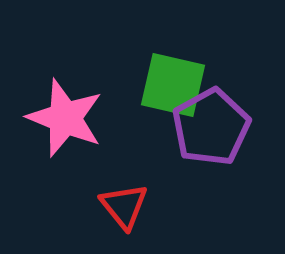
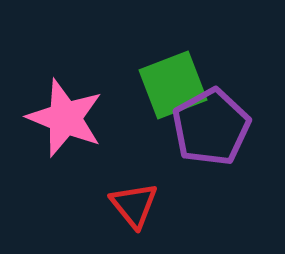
green square: rotated 34 degrees counterclockwise
red triangle: moved 10 px right, 1 px up
